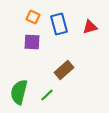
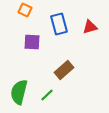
orange square: moved 8 px left, 7 px up
